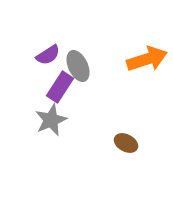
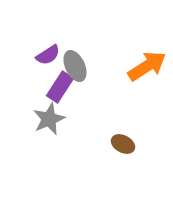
orange arrow: moved 7 px down; rotated 15 degrees counterclockwise
gray ellipse: moved 3 px left
gray star: moved 2 px left, 1 px up
brown ellipse: moved 3 px left, 1 px down
